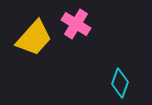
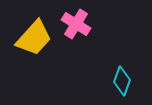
cyan diamond: moved 2 px right, 2 px up
